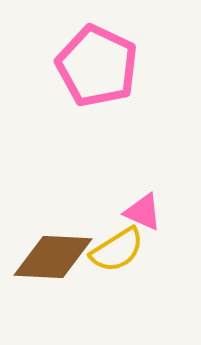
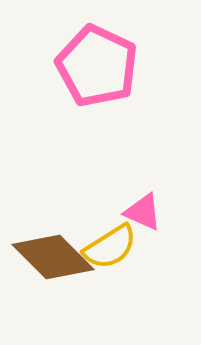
yellow semicircle: moved 7 px left, 3 px up
brown diamond: rotated 42 degrees clockwise
